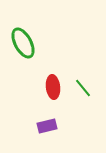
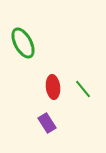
green line: moved 1 px down
purple rectangle: moved 3 px up; rotated 72 degrees clockwise
